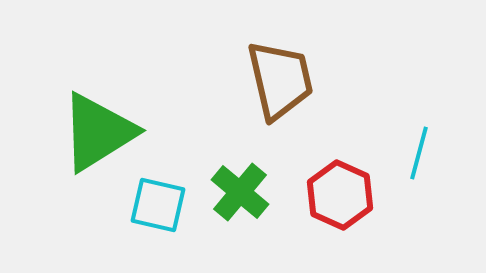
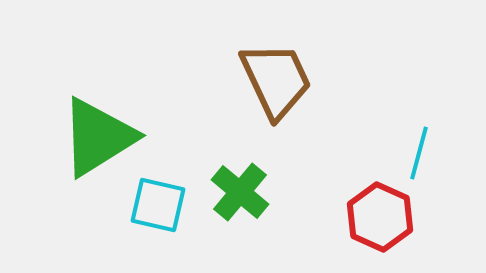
brown trapezoid: moved 4 px left; rotated 12 degrees counterclockwise
green triangle: moved 5 px down
red hexagon: moved 40 px right, 22 px down
